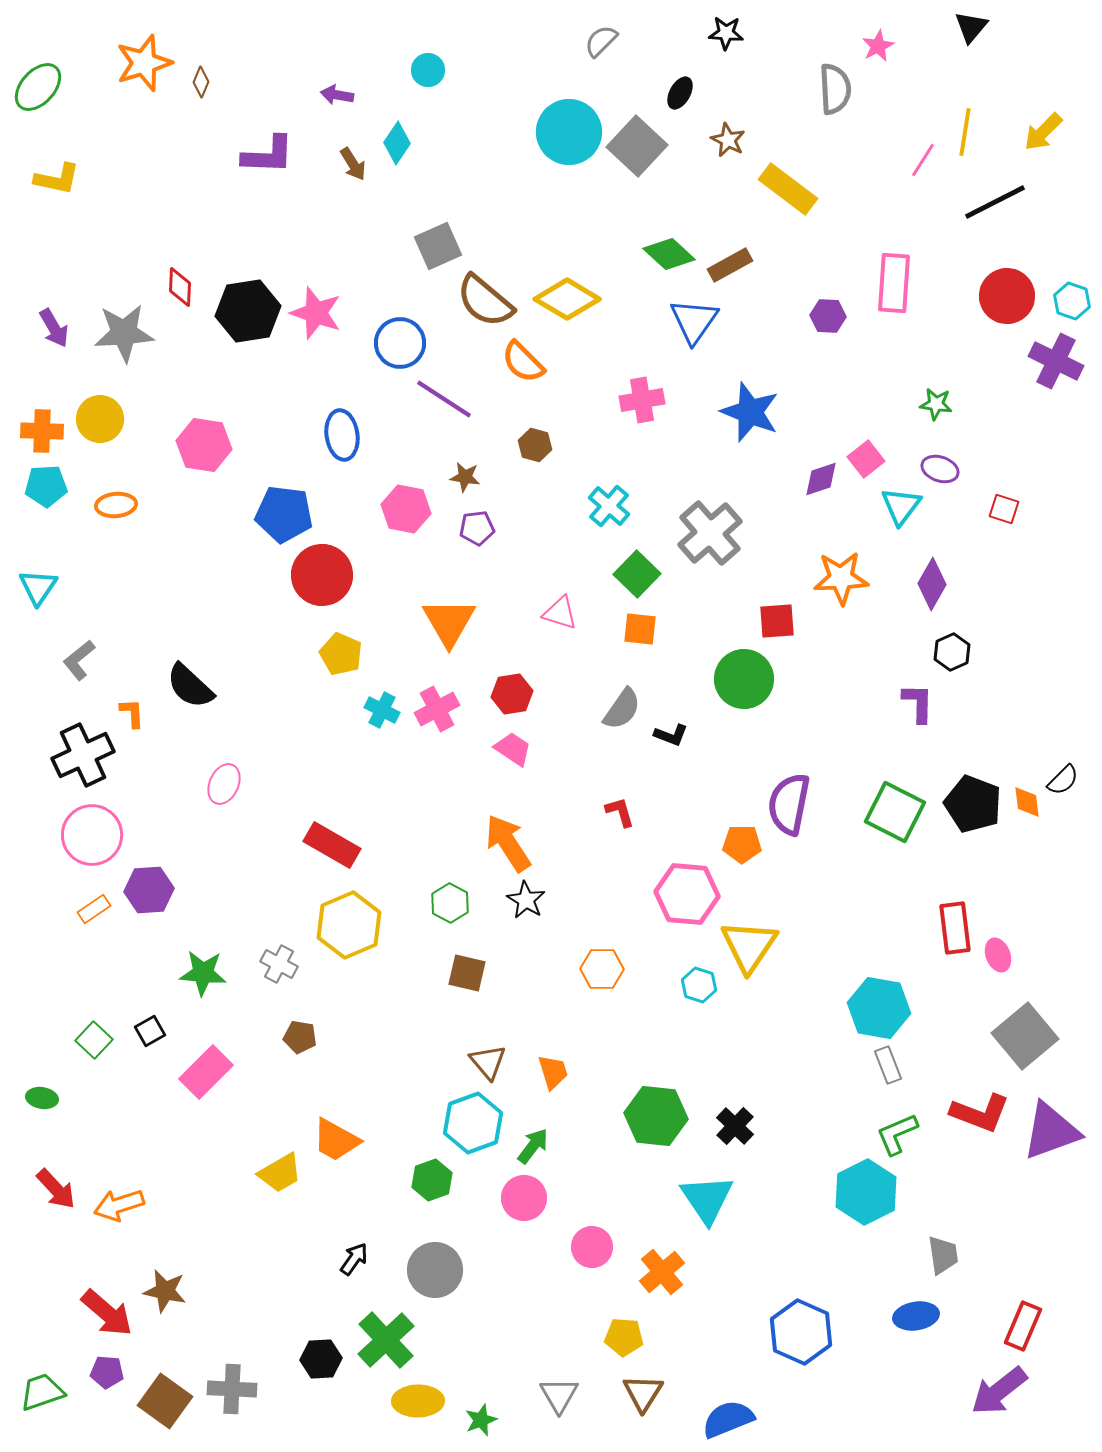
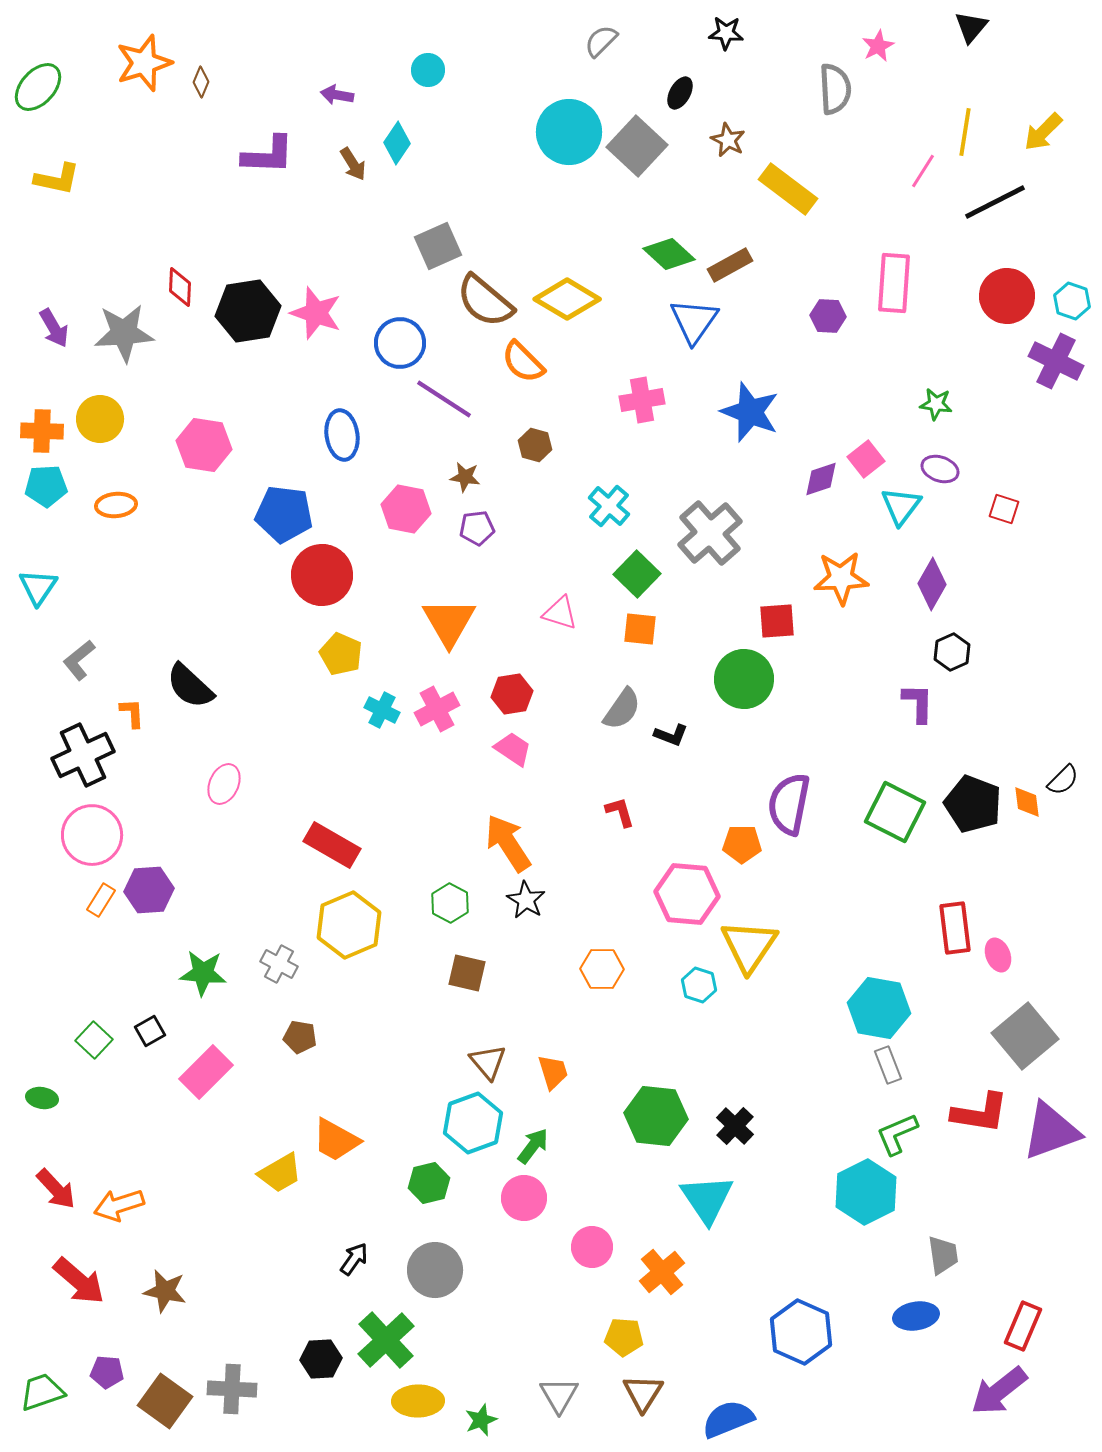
pink line at (923, 160): moved 11 px down
orange rectangle at (94, 909): moved 7 px right, 9 px up; rotated 24 degrees counterclockwise
red L-shape at (980, 1113): rotated 12 degrees counterclockwise
green hexagon at (432, 1180): moved 3 px left, 3 px down; rotated 6 degrees clockwise
red arrow at (107, 1313): moved 28 px left, 32 px up
